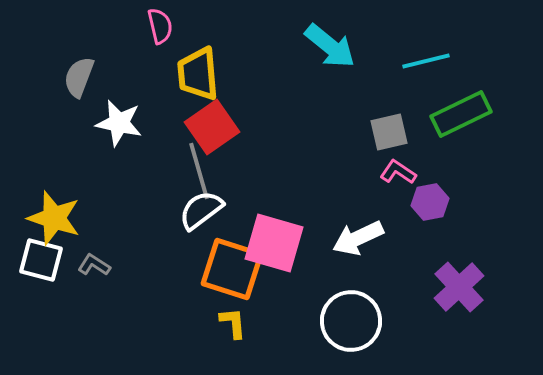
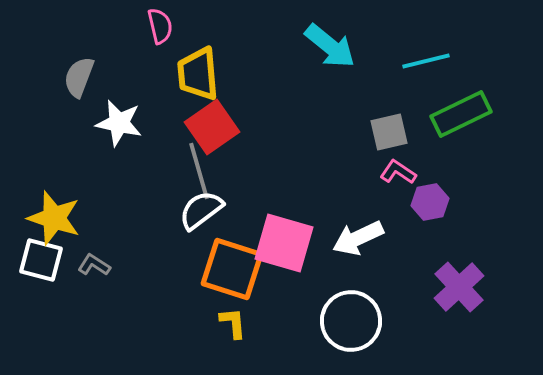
pink square: moved 10 px right
